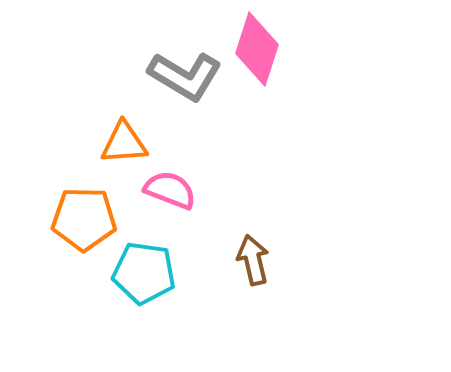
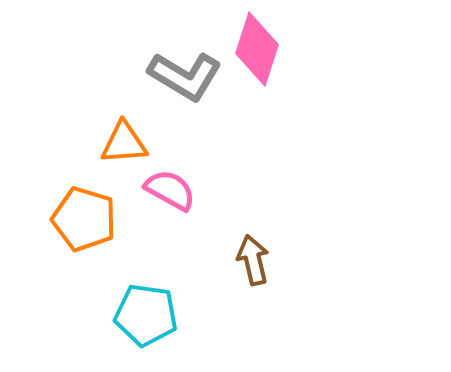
pink semicircle: rotated 8 degrees clockwise
orange pentagon: rotated 16 degrees clockwise
cyan pentagon: moved 2 px right, 42 px down
